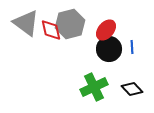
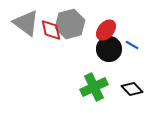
blue line: moved 2 px up; rotated 56 degrees counterclockwise
